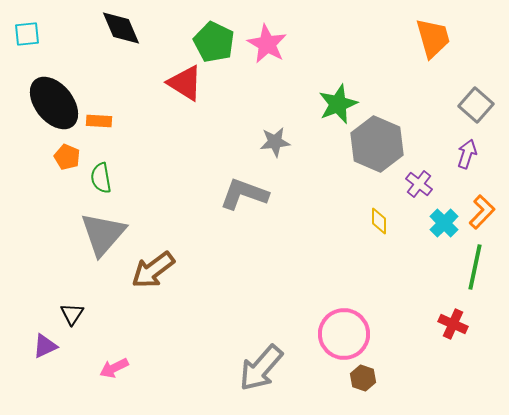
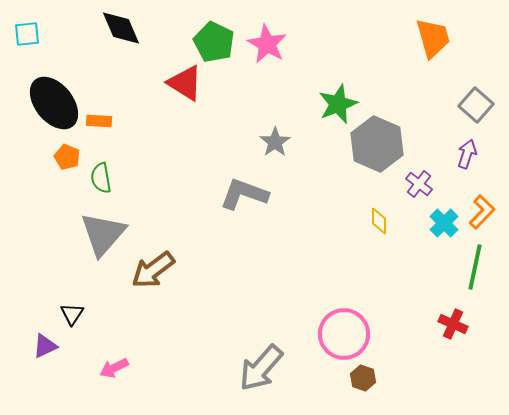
gray star: rotated 28 degrees counterclockwise
